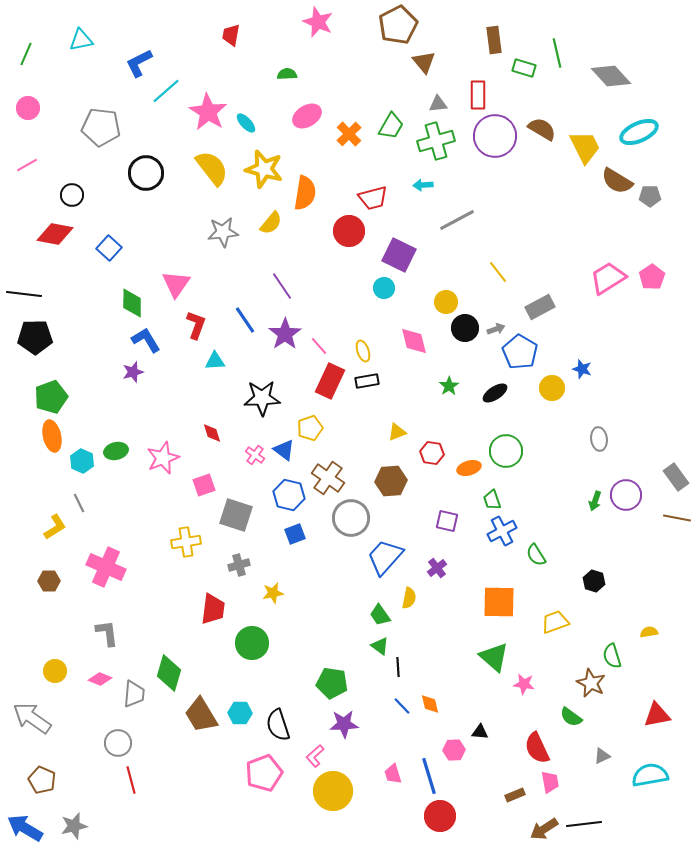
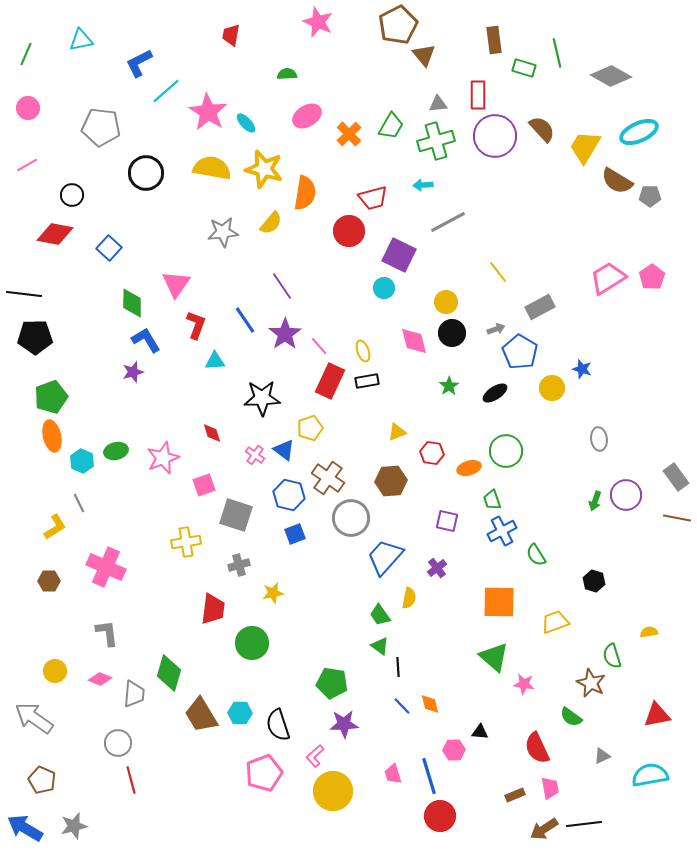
brown triangle at (424, 62): moved 7 px up
gray diamond at (611, 76): rotated 18 degrees counterclockwise
brown semicircle at (542, 129): rotated 16 degrees clockwise
yellow trapezoid at (585, 147): rotated 123 degrees counterclockwise
yellow semicircle at (212, 168): rotated 42 degrees counterclockwise
gray line at (457, 220): moved 9 px left, 2 px down
black circle at (465, 328): moved 13 px left, 5 px down
gray arrow at (32, 718): moved 2 px right
pink trapezoid at (550, 782): moved 6 px down
